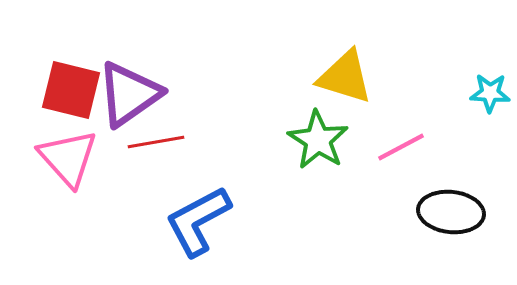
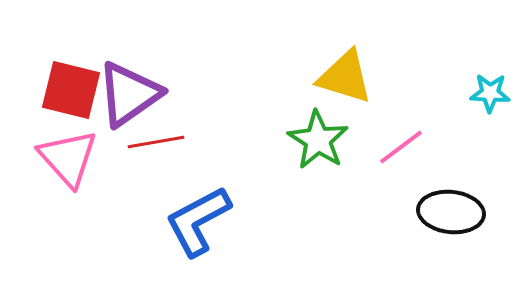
pink line: rotated 9 degrees counterclockwise
